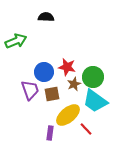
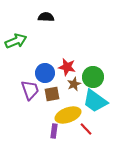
blue circle: moved 1 px right, 1 px down
yellow ellipse: rotated 20 degrees clockwise
purple rectangle: moved 4 px right, 2 px up
